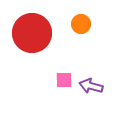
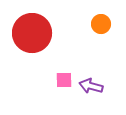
orange circle: moved 20 px right
